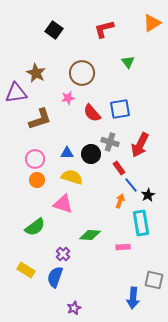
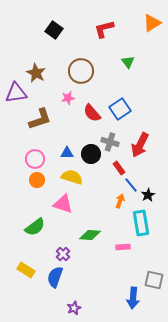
brown circle: moved 1 px left, 2 px up
blue square: rotated 25 degrees counterclockwise
